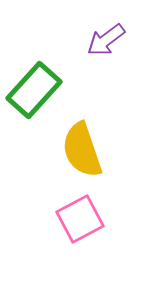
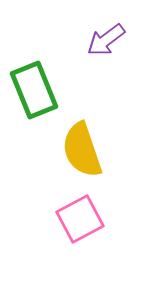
green rectangle: rotated 64 degrees counterclockwise
